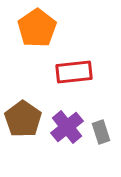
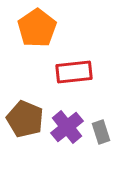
brown pentagon: moved 2 px right; rotated 12 degrees counterclockwise
